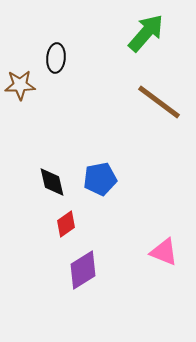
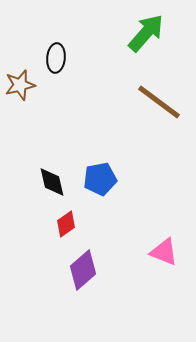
brown star: rotated 12 degrees counterclockwise
purple diamond: rotated 9 degrees counterclockwise
